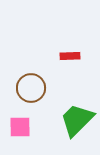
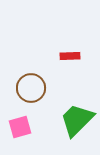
pink square: rotated 15 degrees counterclockwise
